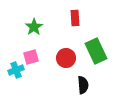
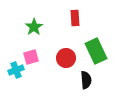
black semicircle: moved 3 px right, 5 px up
